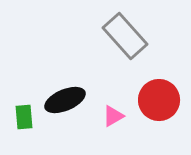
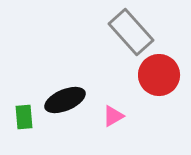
gray rectangle: moved 6 px right, 4 px up
red circle: moved 25 px up
